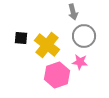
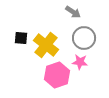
gray arrow: rotated 42 degrees counterclockwise
gray circle: moved 2 px down
yellow cross: moved 1 px left
